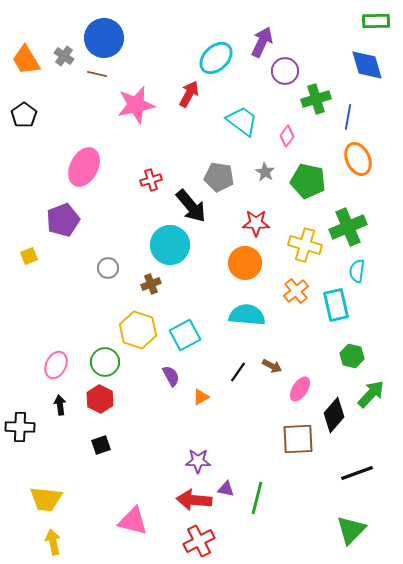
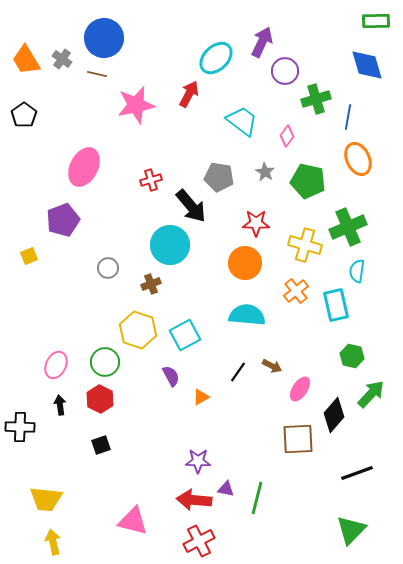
gray cross at (64, 56): moved 2 px left, 3 px down
